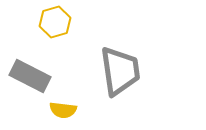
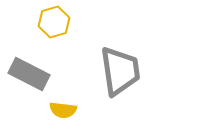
yellow hexagon: moved 1 px left
gray rectangle: moved 1 px left, 2 px up
